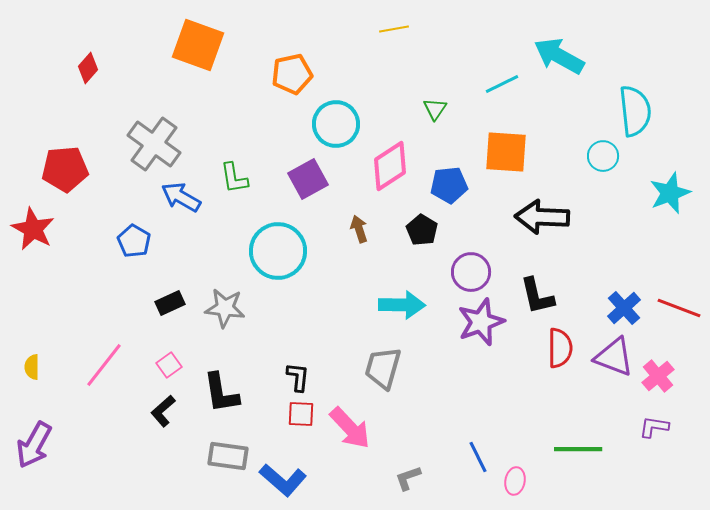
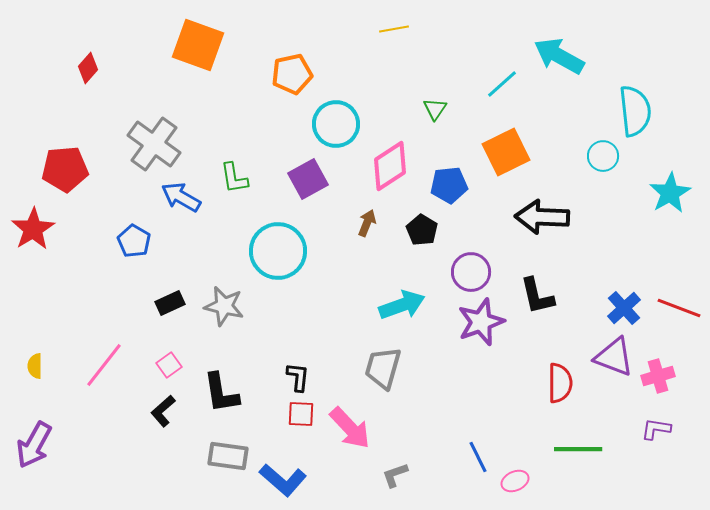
cyan line at (502, 84): rotated 16 degrees counterclockwise
orange square at (506, 152): rotated 30 degrees counterclockwise
cyan star at (670, 193): rotated 9 degrees counterclockwise
red star at (33, 229): rotated 12 degrees clockwise
brown arrow at (359, 229): moved 8 px right, 6 px up; rotated 40 degrees clockwise
cyan arrow at (402, 305): rotated 21 degrees counterclockwise
gray star at (225, 308): moved 1 px left, 2 px up; rotated 6 degrees clockwise
red semicircle at (560, 348): moved 35 px down
yellow semicircle at (32, 367): moved 3 px right, 1 px up
pink cross at (658, 376): rotated 24 degrees clockwise
purple L-shape at (654, 427): moved 2 px right, 2 px down
gray L-shape at (408, 478): moved 13 px left, 3 px up
pink ellipse at (515, 481): rotated 56 degrees clockwise
